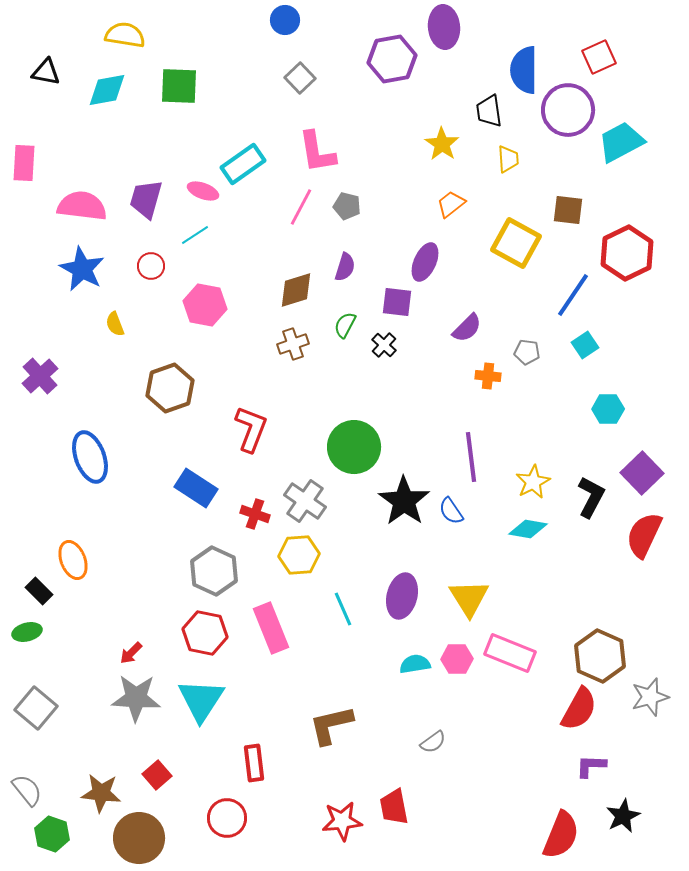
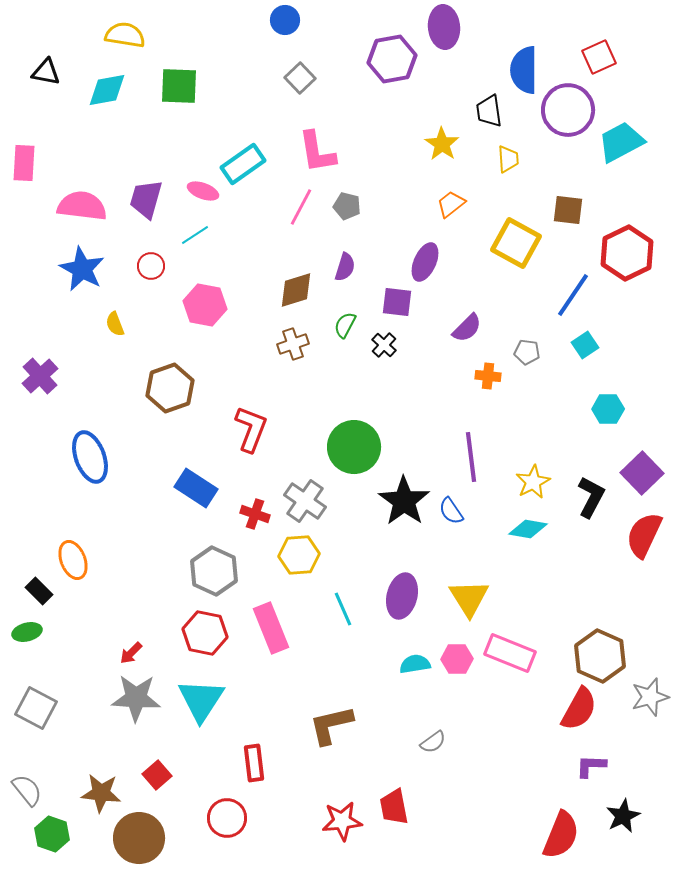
gray square at (36, 708): rotated 12 degrees counterclockwise
